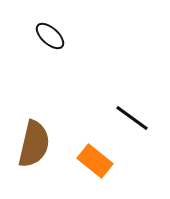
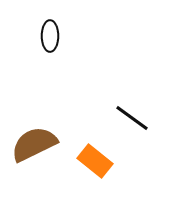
black ellipse: rotated 48 degrees clockwise
brown semicircle: rotated 129 degrees counterclockwise
